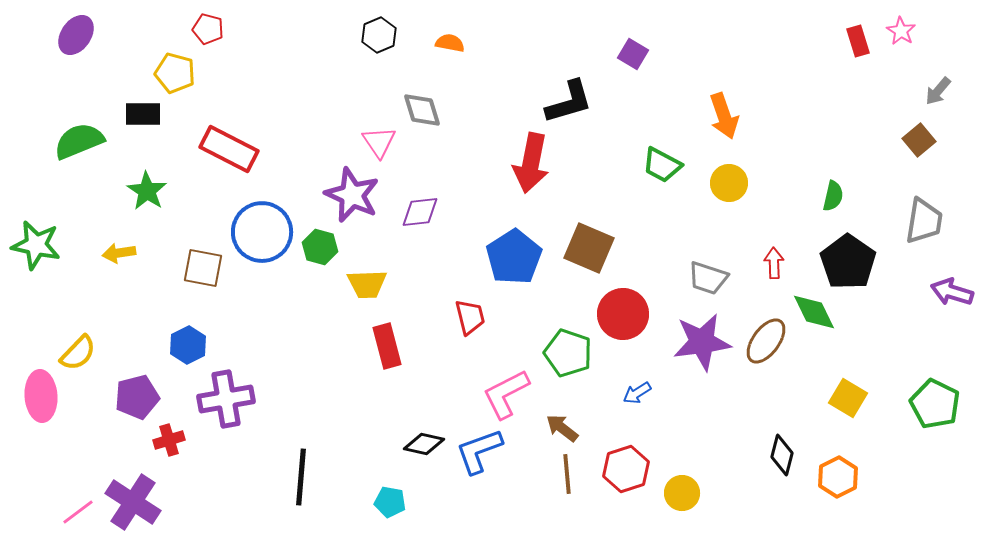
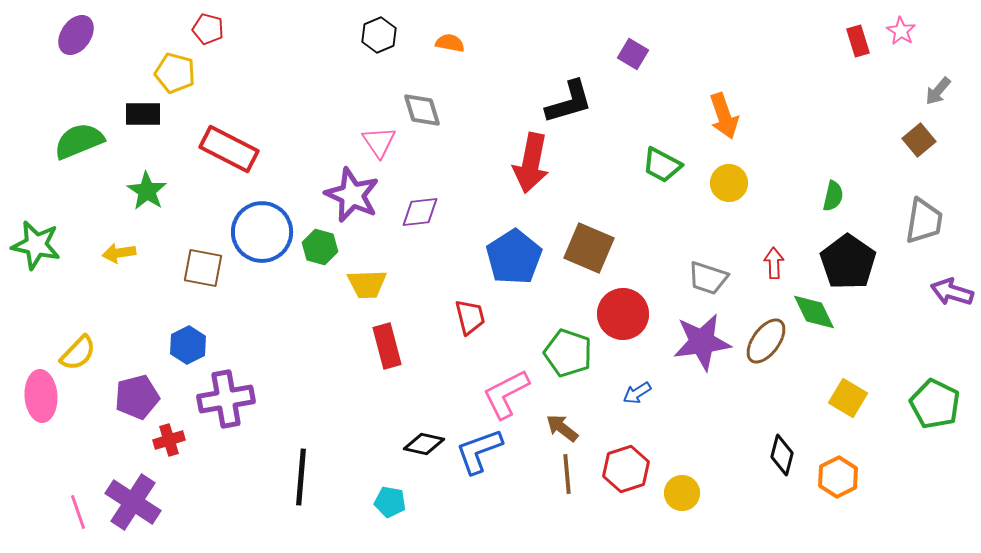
pink line at (78, 512): rotated 72 degrees counterclockwise
